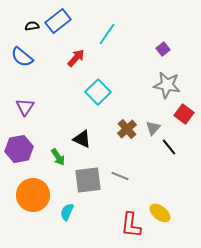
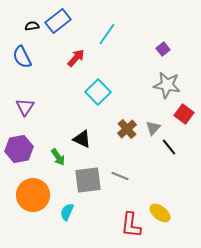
blue semicircle: rotated 25 degrees clockwise
